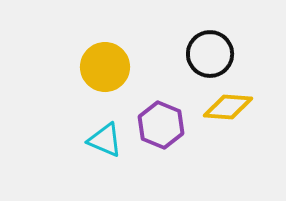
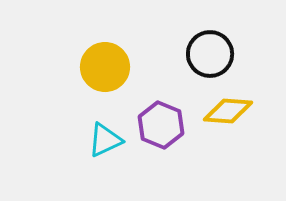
yellow diamond: moved 4 px down
cyan triangle: rotated 48 degrees counterclockwise
